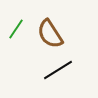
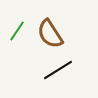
green line: moved 1 px right, 2 px down
